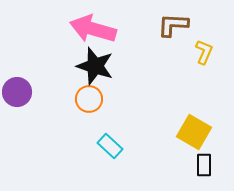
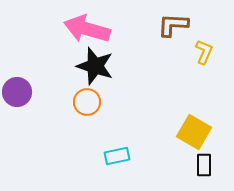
pink arrow: moved 6 px left
orange circle: moved 2 px left, 3 px down
cyan rectangle: moved 7 px right, 10 px down; rotated 55 degrees counterclockwise
